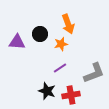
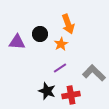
orange star: rotated 16 degrees counterclockwise
gray L-shape: rotated 115 degrees counterclockwise
